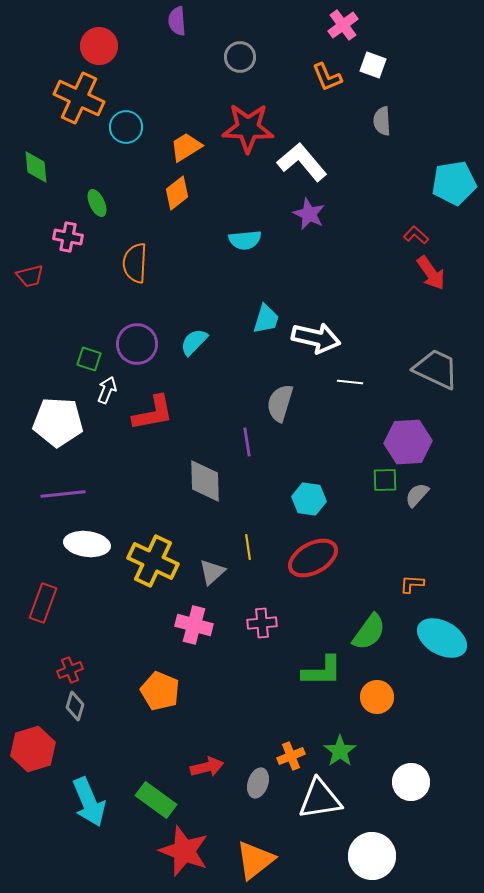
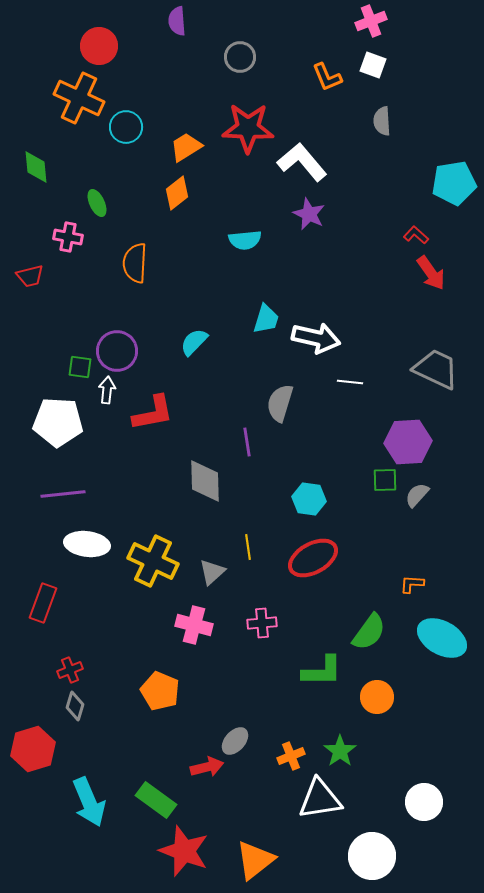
pink cross at (343, 25): moved 28 px right, 4 px up; rotated 16 degrees clockwise
purple circle at (137, 344): moved 20 px left, 7 px down
green square at (89, 359): moved 9 px left, 8 px down; rotated 10 degrees counterclockwise
white arrow at (107, 390): rotated 16 degrees counterclockwise
white circle at (411, 782): moved 13 px right, 20 px down
gray ellipse at (258, 783): moved 23 px left, 42 px up; rotated 24 degrees clockwise
